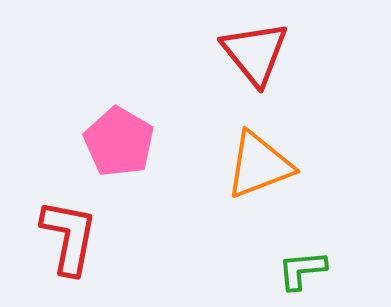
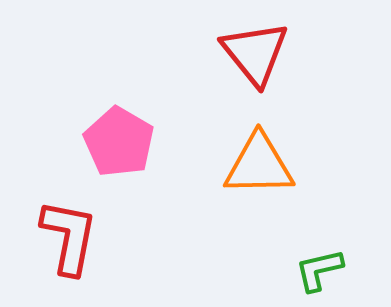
orange triangle: rotated 20 degrees clockwise
green L-shape: moved 17 px right; rotated 8 degrees counterclockwise
